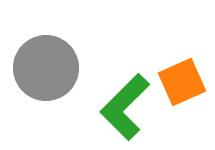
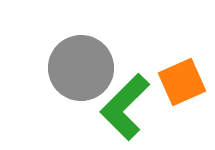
gray circle: moved 35 px right
